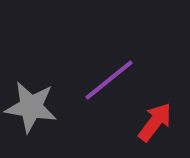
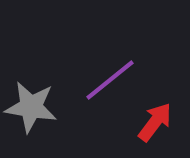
purple line: moved 1 px right
